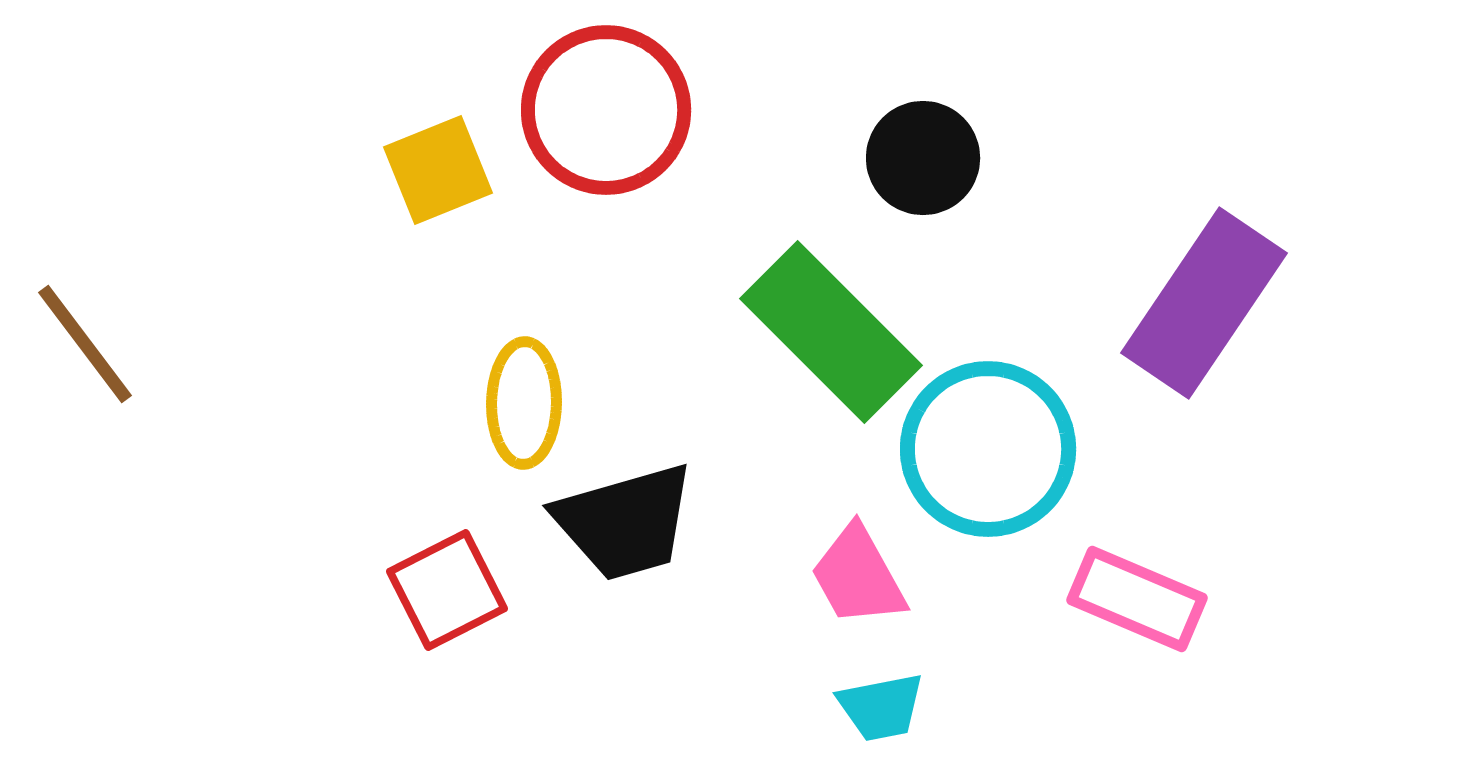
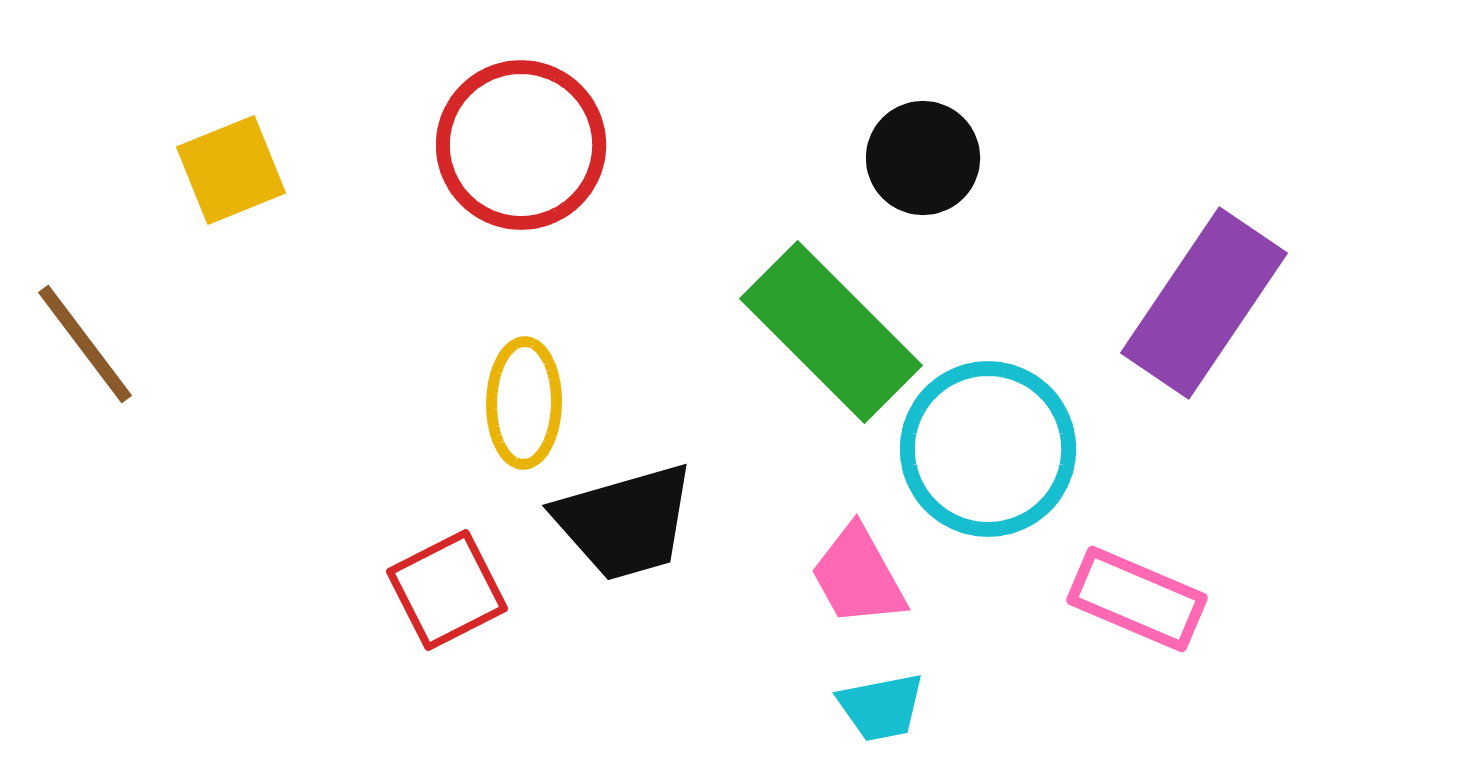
red circle: moved 85 px left, 35 px down
yellow square: moved 207 px left
